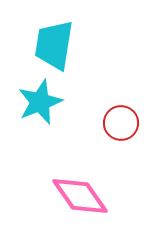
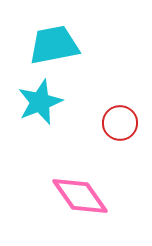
cyan trapezoid: rotated 70 degrees clockwise
red circle: moved 1 px left
